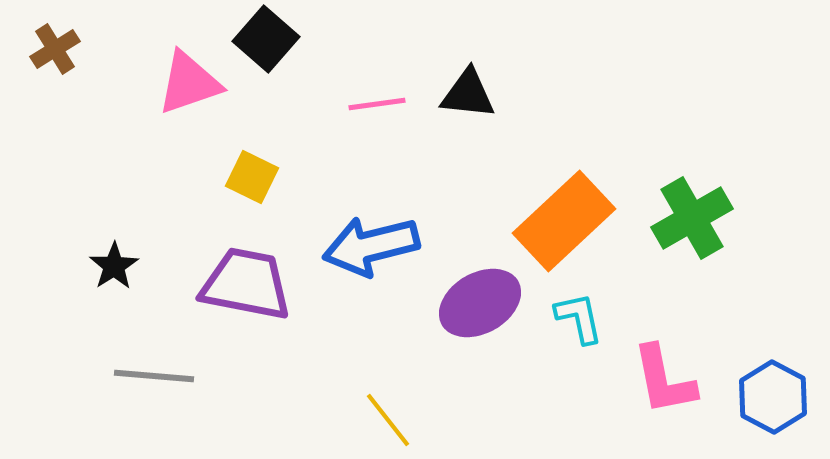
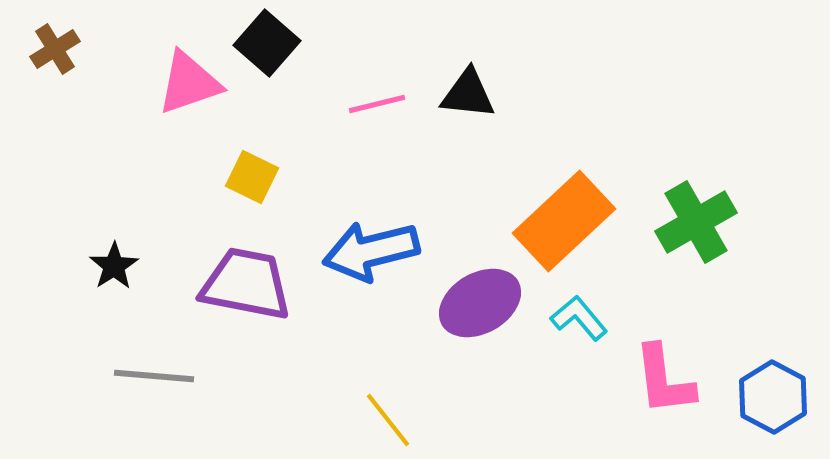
black square: moved 1 px right, 4 px down
pink line: rotated 6 degrees counterclockwise
green cross: moved 4 px right, 4 px down
blue arrow: moved 5 px down
cyan L-shape: rotated 28 degrees counterclockwise
pink L-shape: rotated 4 degrees clockwise
